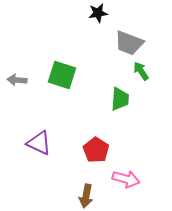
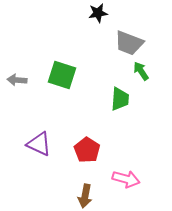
purple triangle: moved 1 px down
red pentagon: moved 9 px left
brown arrow: moved 1 px left
